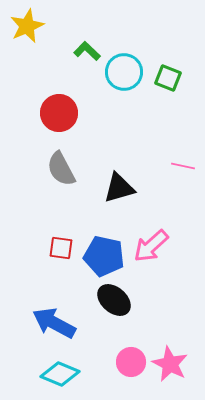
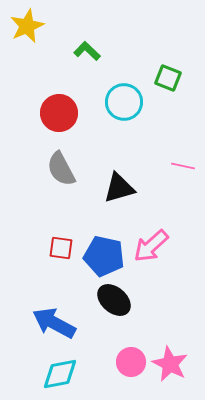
cyan circle: moved 30 px down
cyan diamond: rotated 33 degrees counterclockwise
